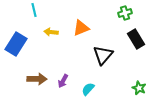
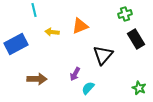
green cross: moved 1 px down
orange triangle: moved 1 px left, 2 px up
yellow arrow: moved 1 px right
blue rectangle: rotated 30 degrees clockwise
purple arrow: moved 12 px right, 7 px up
cyan semicircle: moved 1 px up
